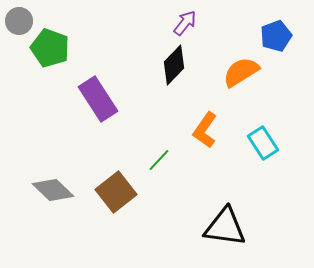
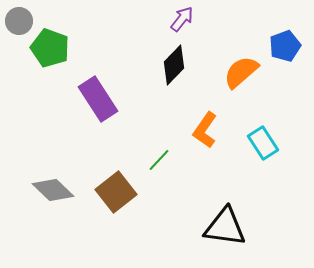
purple arrow: moved 3 px left, 4 px up
blue pentagon: moved 9 px right, 10 px down
orange semicircle: rotated 9 degrees counterclockwise
